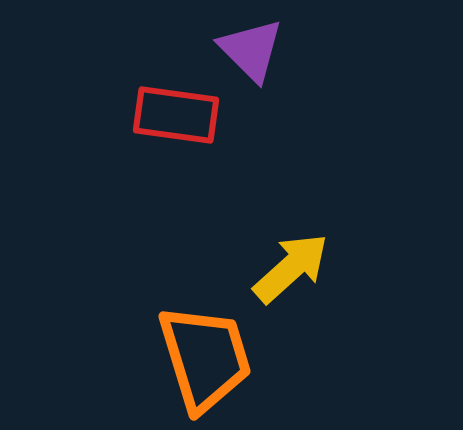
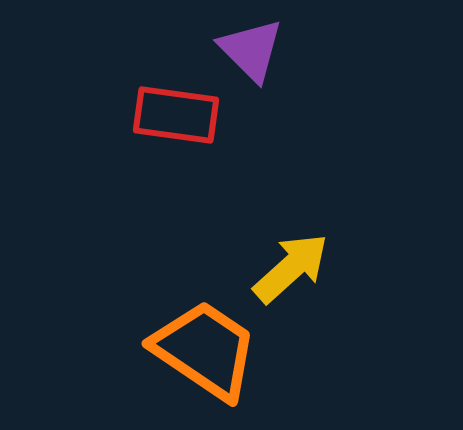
orange trapezoid: moved 8 px up; rotated 39 degrees counterclockwise
